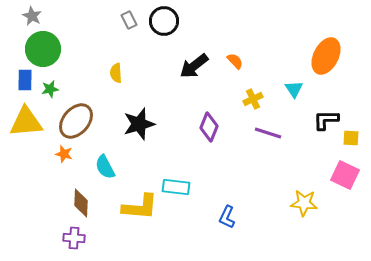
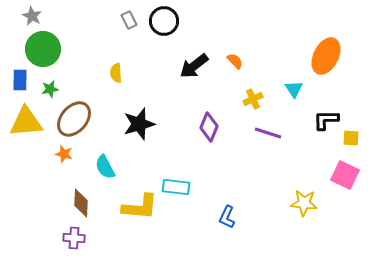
blue rectangle: moved 5 px left
brown ellipse: moved 2 px left, 2 px up
